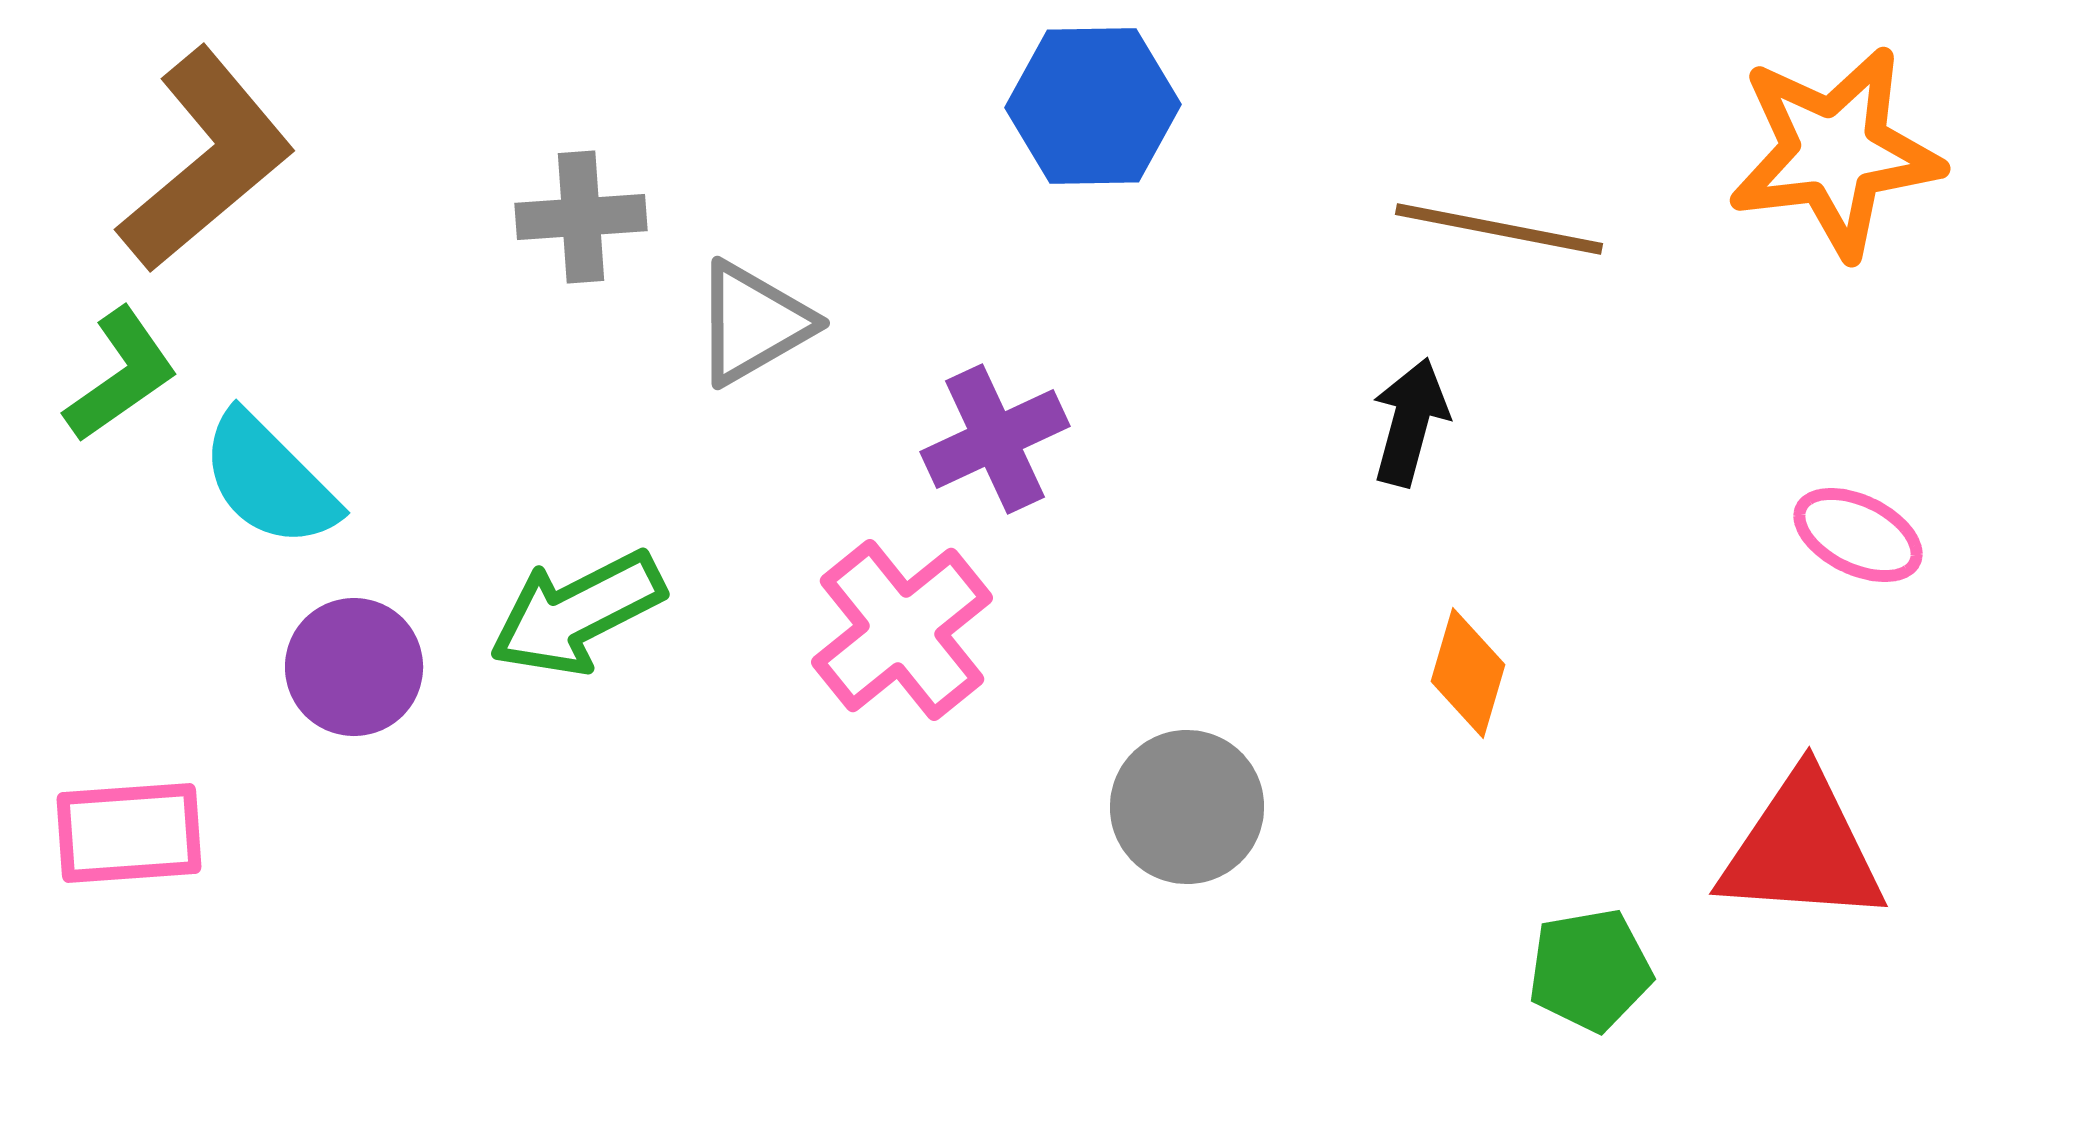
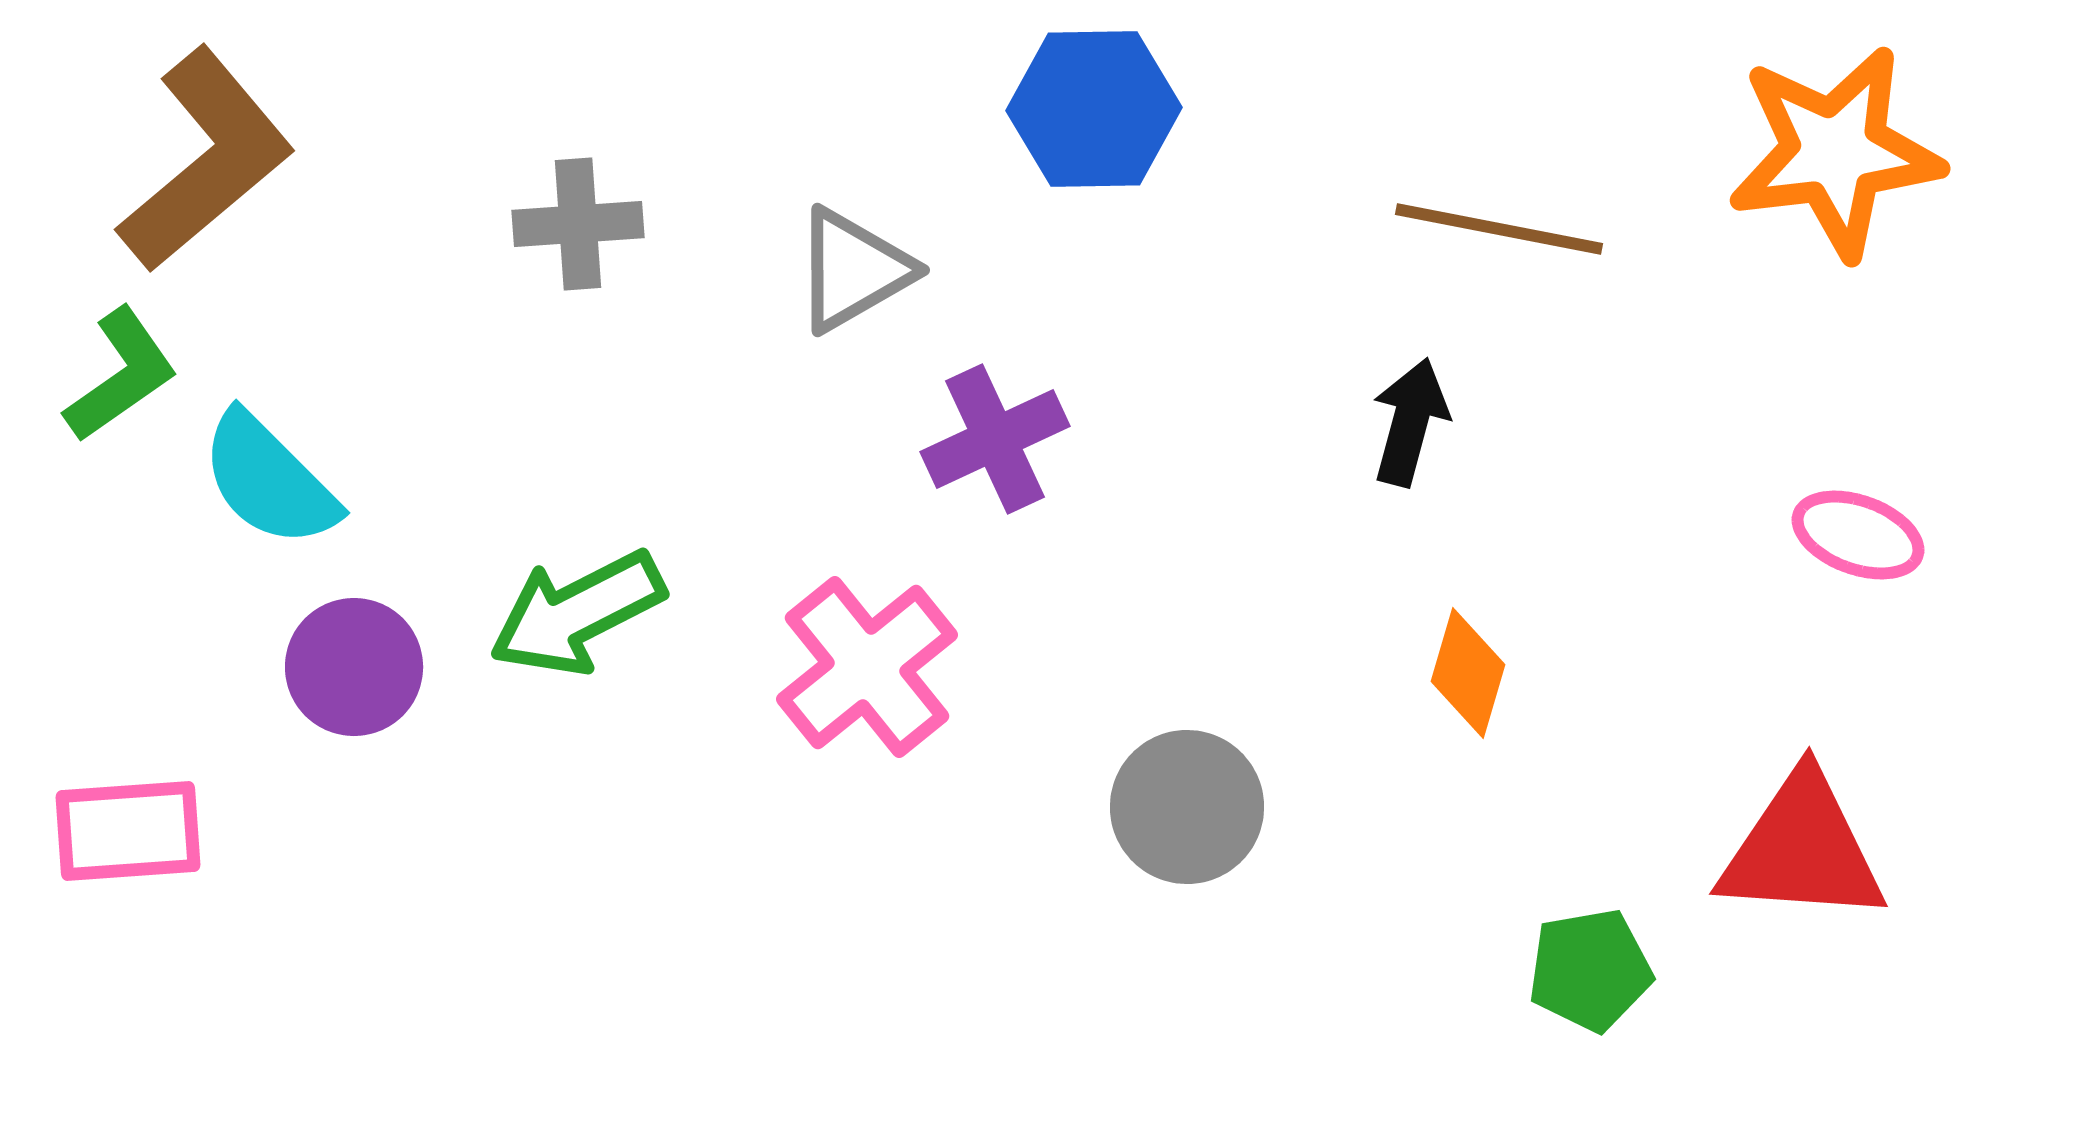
blue hexagon: moved 1 px right, 3 px down
gray cross: moved 3 px left, 7 px down
gray triangle: moved 100 px right, 53 px up
pink ellipse: rotated 6 degrees counterclockwise
pink cross: moved 35 px left, 37 px down
pink rectangle: moved 1 px left, 2 px up
